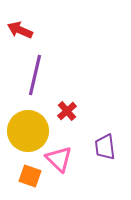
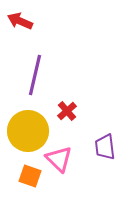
red arrow: moved 9 px up
